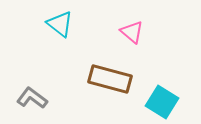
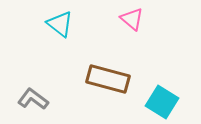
pink triangle: moved 13 px up
brown rectangle: moved 2 px left
gray L-shape: moved 1 px right, 1 px down
